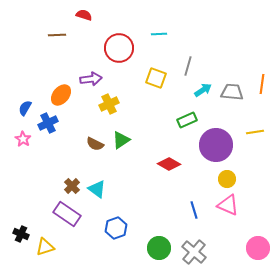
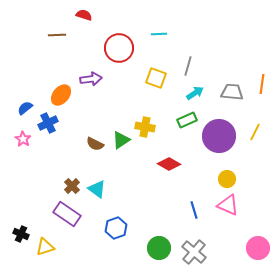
cyan arrow: moved 8 px left, 3 px down
yellow cross: moved 36 px right, 23 px down; rotated 36 degrees clockwise
blue semicircle: rotated 21 degrees clockwise
yellow line: rotated 54 degrees counterclockwise
purple circle: moved 3 px right, 9 px up
